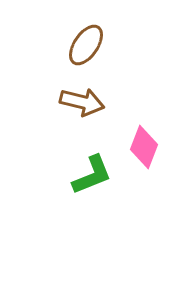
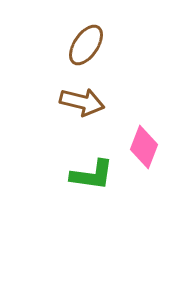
green L-shape: rotated 30 degrees clockwise
